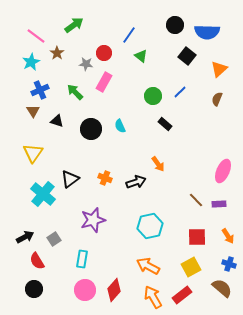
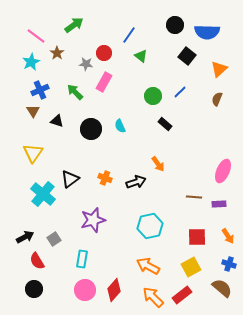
brown line at (196, 200): moved 2 px left, 3 px up; rotated 42 degrees counterclockwise
orange arrow at (153, 297): rotated 15 degrees counterclockwise
